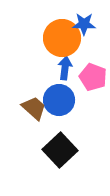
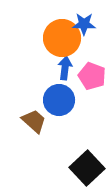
pink pentagon: moved 1 px left, 1 px up
brown trapezoid: moved 13 px down
black square: moved 27 px right, 18 px down
